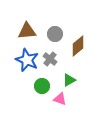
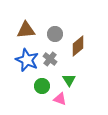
brown triangle: moved 1 px left, 1 px up
green triangle: rotated 32 degrees counterclockwise
